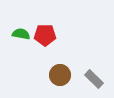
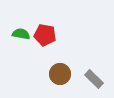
red pentagon: rotated 10 degrees clockwise
brown circle: moved 1 px up
